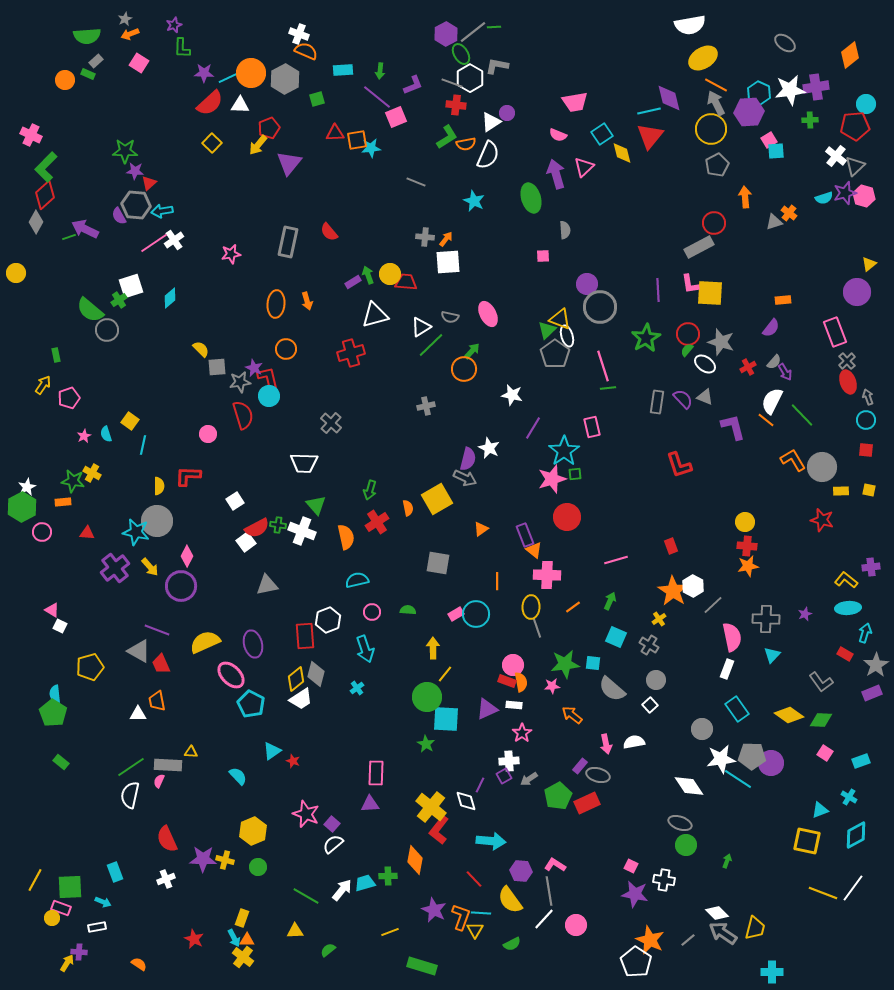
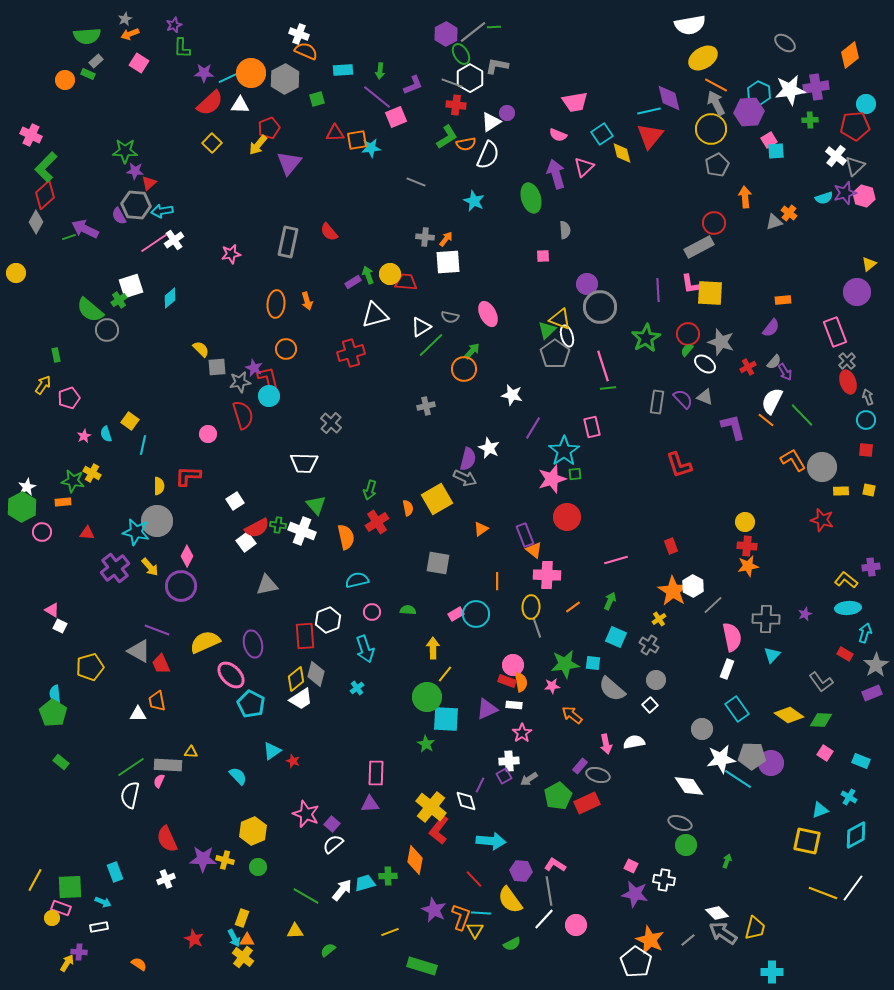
cyan rectangle at (861, 761): rotated 42 degrees clockwise
white rectangle at (97, 927): moved 2 px right
